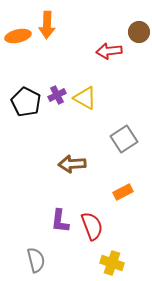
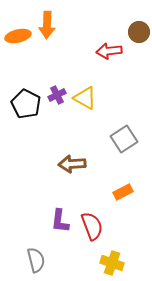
black pentagon: moved 2 px down
